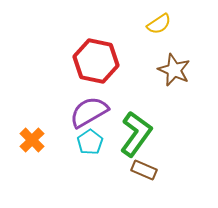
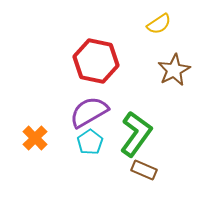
brown star: rotated 20 degrees clockwise
orange cross: moved 3 px right, 2 px up
